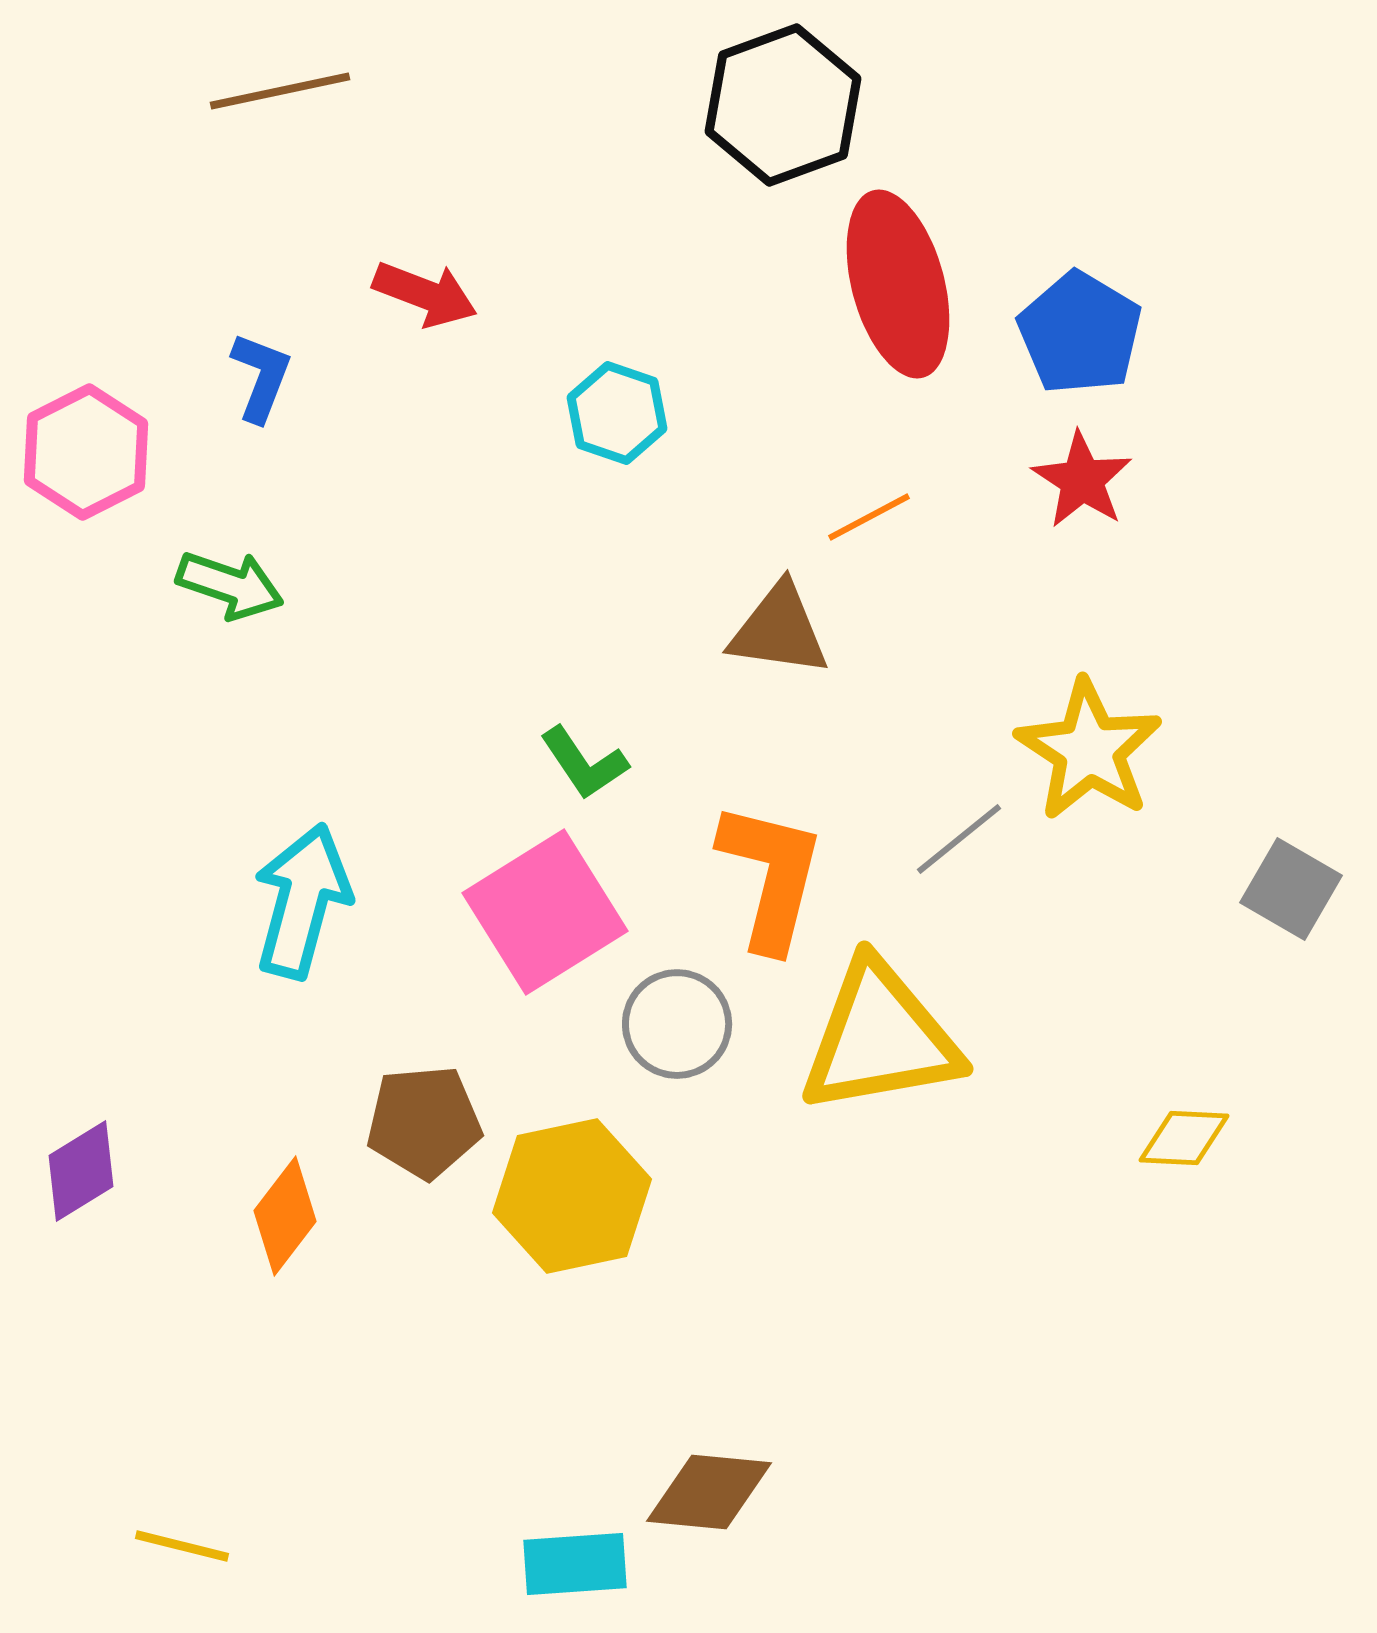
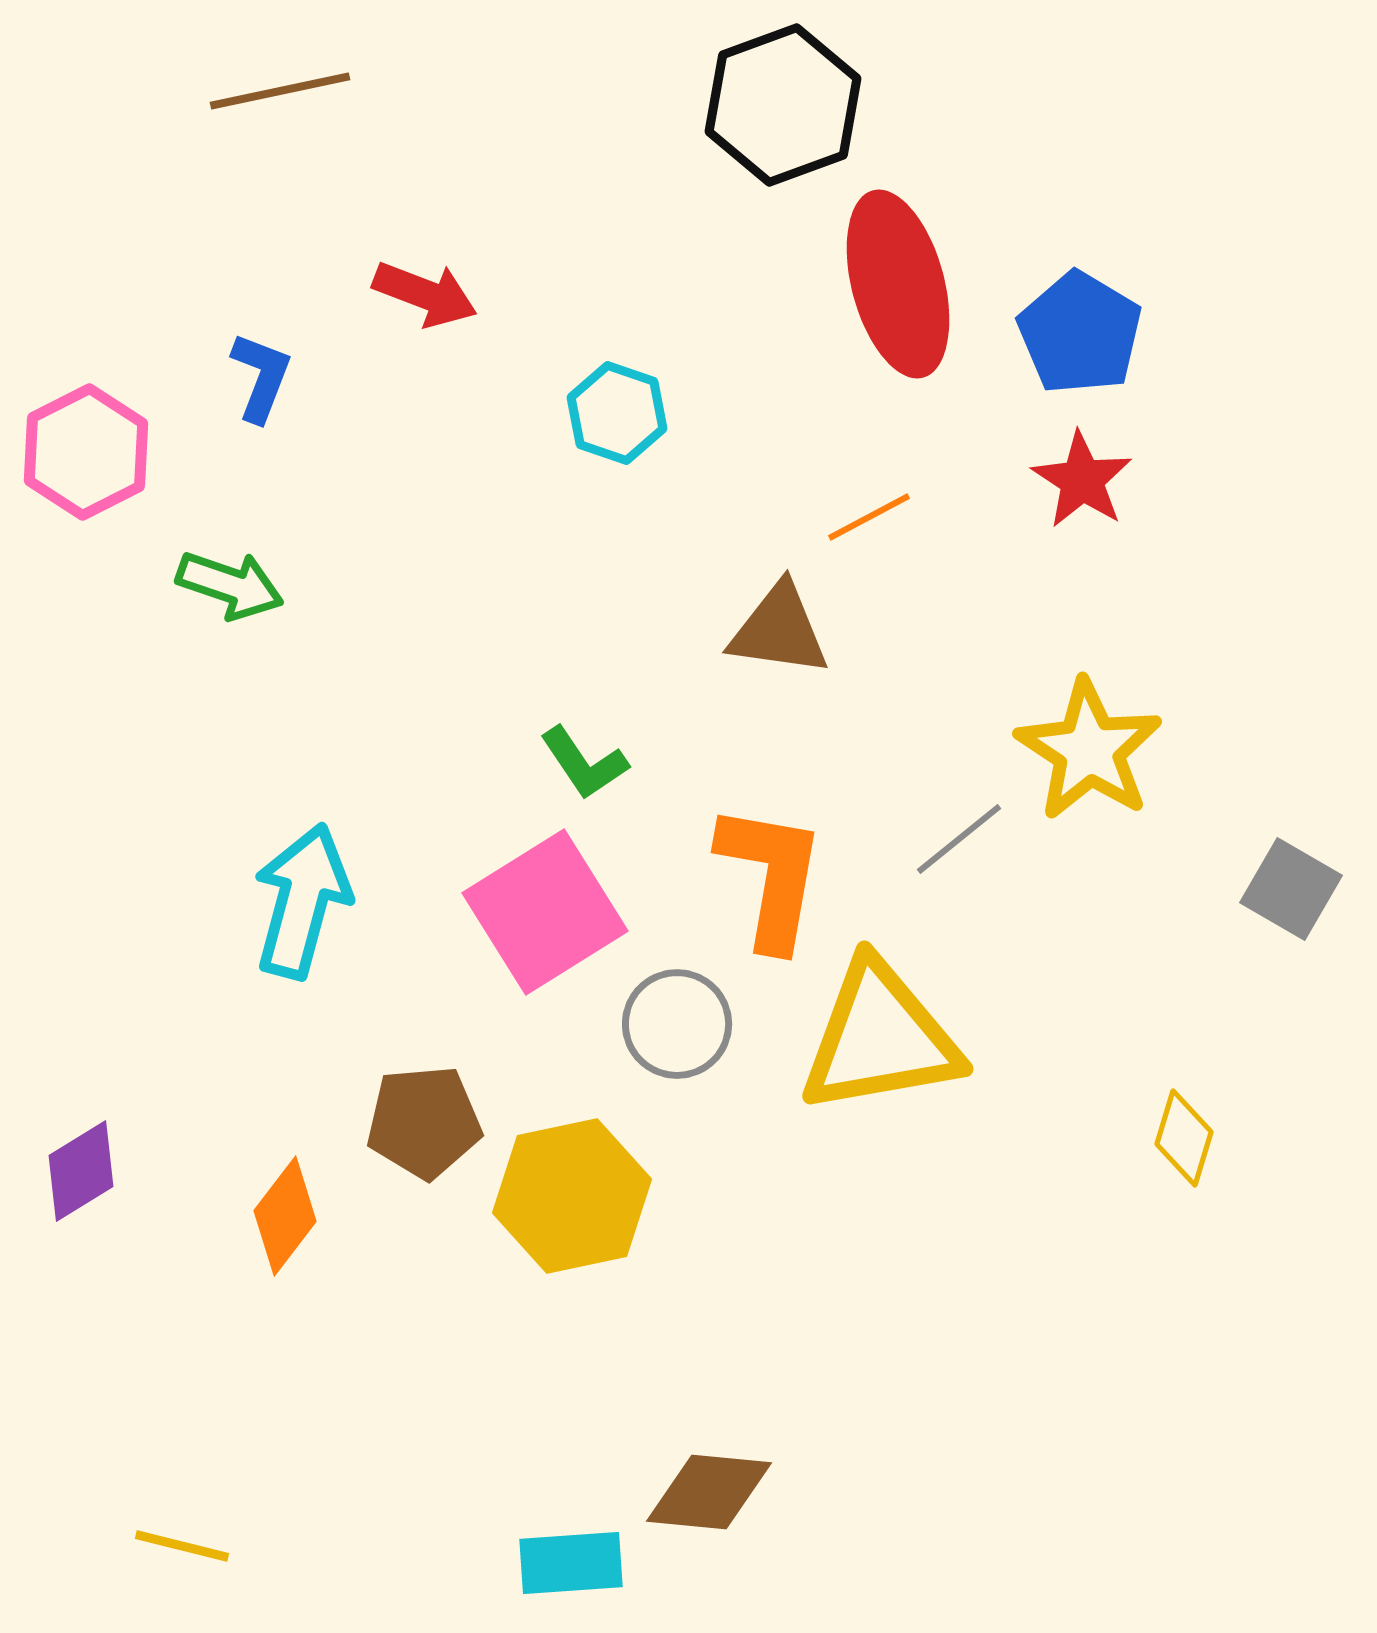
orange L-shape: rotated 4 degrees counterclockwise
yellow diamond: rotated 76 degrees counterclockwise
cyan rectangle: moved 4 px left, 1 px up
